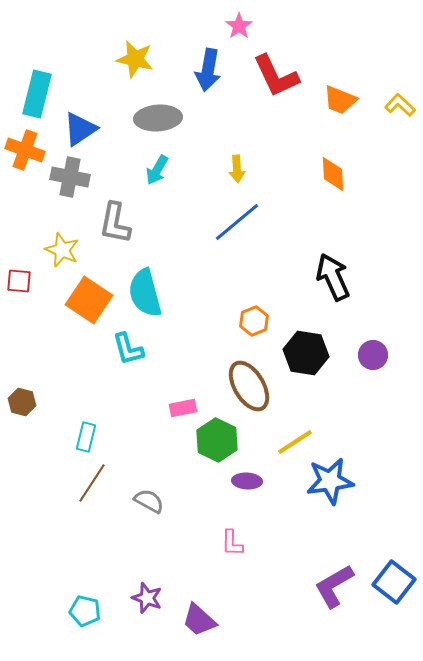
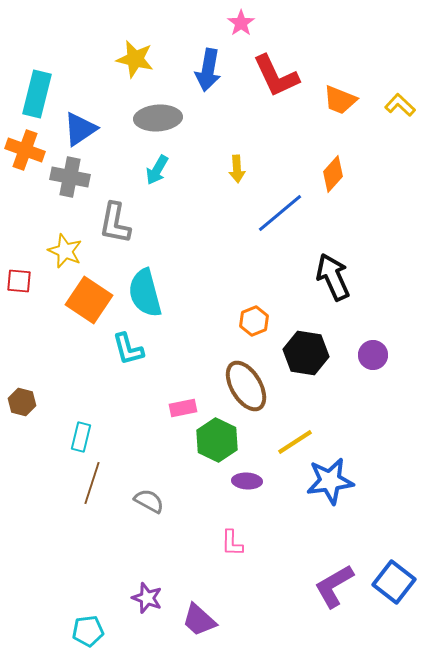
pink star at (239, 26): moved 2 px right, 3 px up
orange diamond at (333, 174): rotated 45 degrees clockwise
blue line at (237, 222): moved 43 px right, 9 px up
yellow star at (62, 250): moved 3 px right, 1 px down
brown ellipse at (249, 386): moved 3 px left
cyan rectangle at (86, 437): moved 5 px left
brown line at (92, 483): rotated 15 degrees counterclockwise
cyan pentagon at (85, 611): moved 3 px right, 20 px down; rotated 20 degrees counterclockwise
